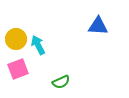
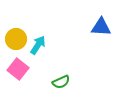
blue triangle: moved 3 px right, 1 px down
cyan arrow: rotated 60 degrees clockwise
pink square: rotated 30 degrees counterclockwise
